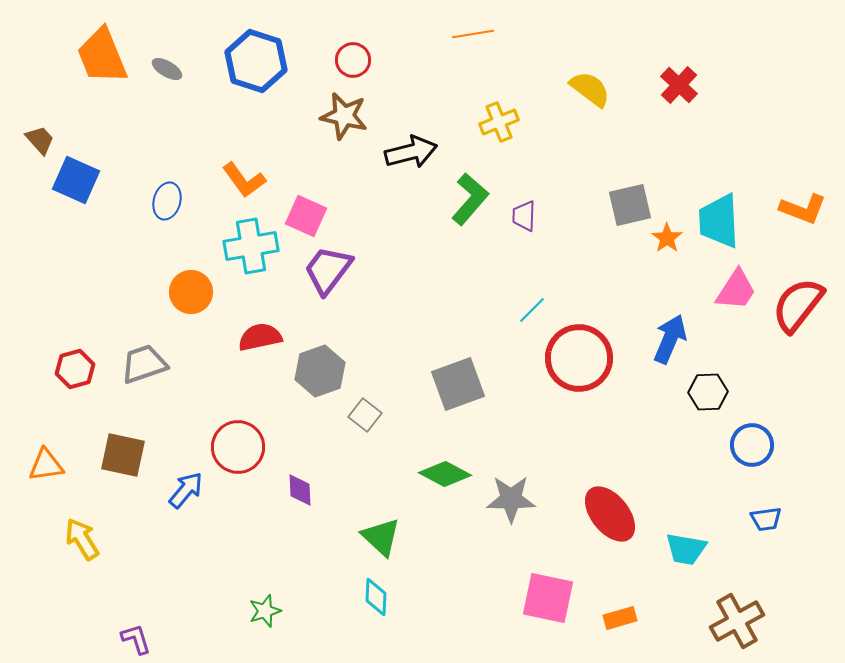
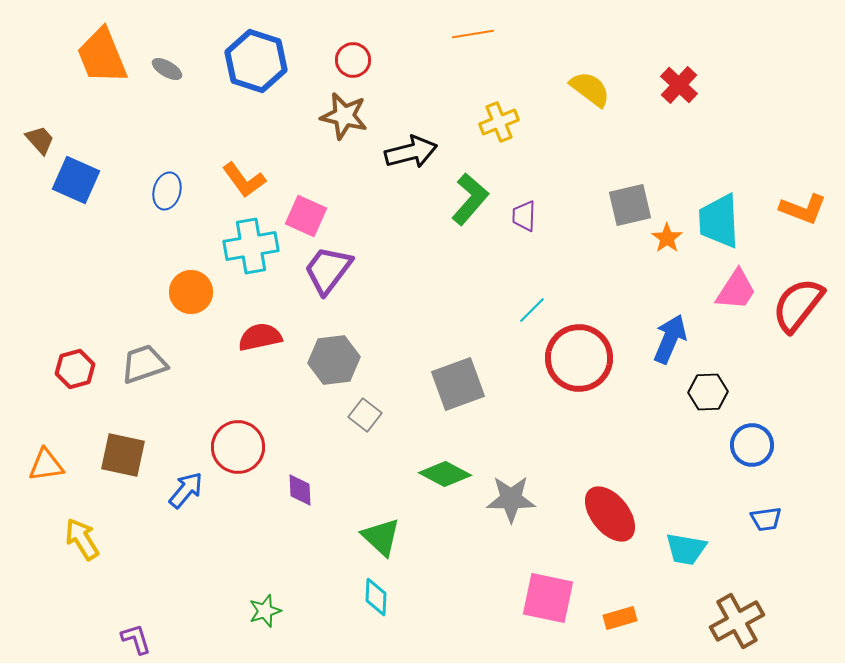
blue ellipse at (167, 201): moved 10 px up
gray hexagon at (320, 371): moved 14 px right, 11 px up; rotated 12 degrees clockwise
